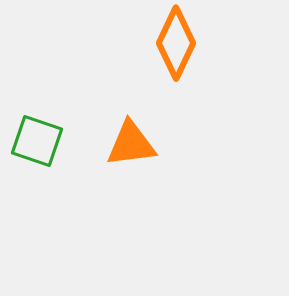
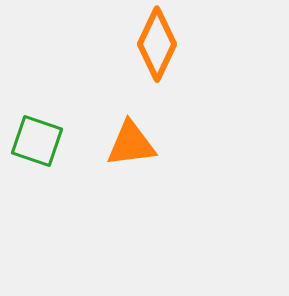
orange diamond: moved 19 px left, 1 px down
